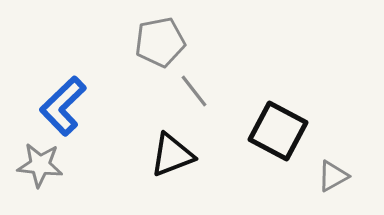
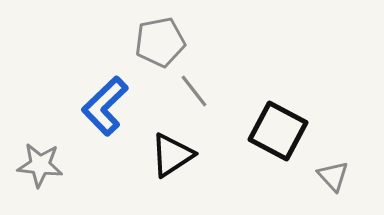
blue L-shape: moved 42 px right
black triangle: rotated 12 degrees counterclockwise
gray triangle: rotated 44 degrees counterclockwise
